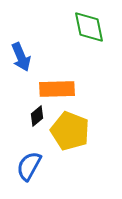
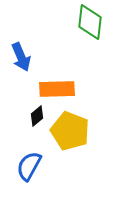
green diamond: moved 1 px right, 5 px up; rotated 18 degrees clockwise
